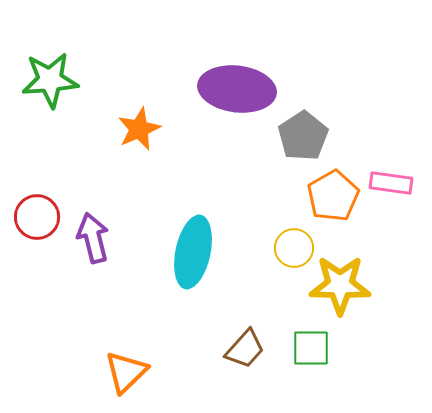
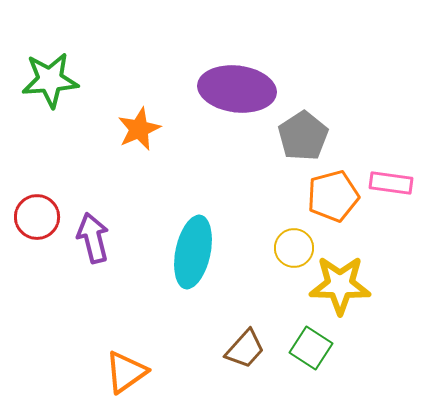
orange pentagon: rotated 15 degrees clockwise
green square: rotated 33 degrees clockwise
orange triangle: rotated 9 degrees clockwise
